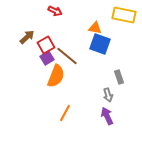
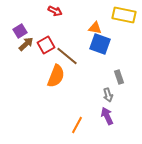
brown arrow: moved 1 px left, 7 px down
purple square: moved 27 px left, 27 px up
orange line: moved 12 px right, 12 px down
